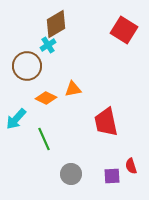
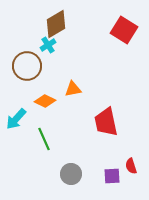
orange diamond: moved 1 px left, 3 px down
